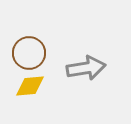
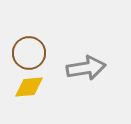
yellow diamond: moved 1 px left, 1 px down
